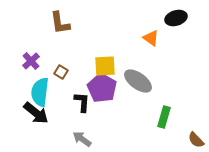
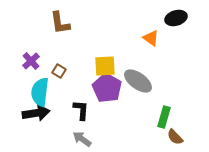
brown square: moved 2 px left, 1 px up
purple pentagon: moved 5 px right
black L-shape: moved 1 px left, 8 px down
black arrow: rotated 48 degrees counterclockwise
brown semicircle: moved 21 px left, 3 px up
